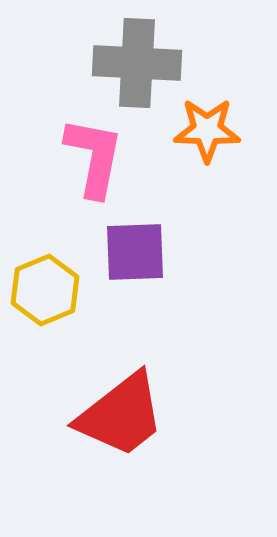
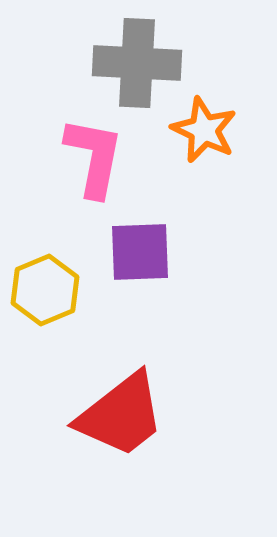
orange star: moved 3 px left; rotated 24 degrees clockwise
purple square: moved 5 px right
